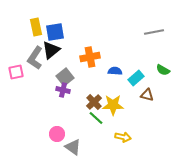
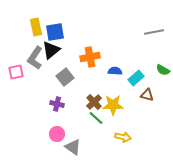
purple cross: moved 6 px left, 14 px down
